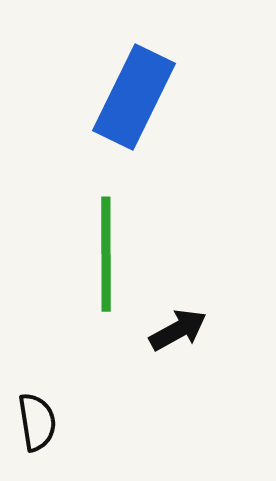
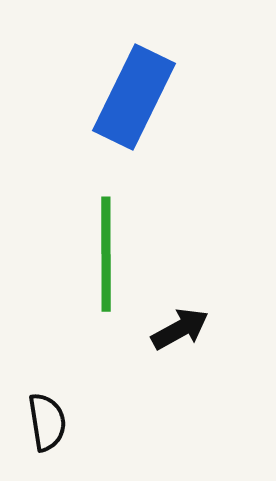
black arrow: moved 2 px right, 1 px up
black semicircle: moved 10 px right
